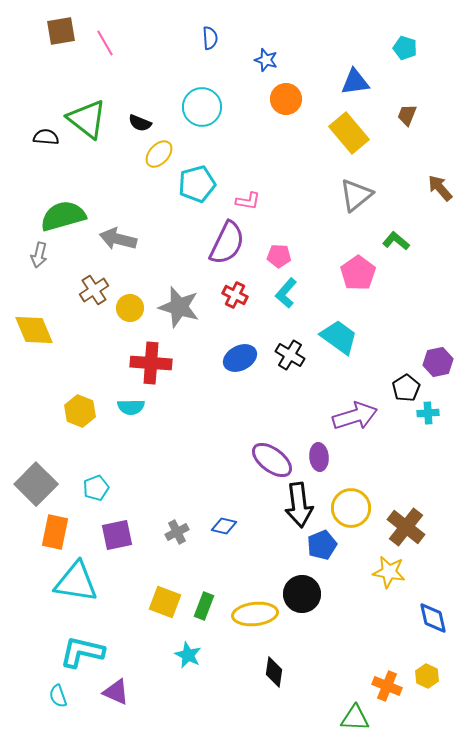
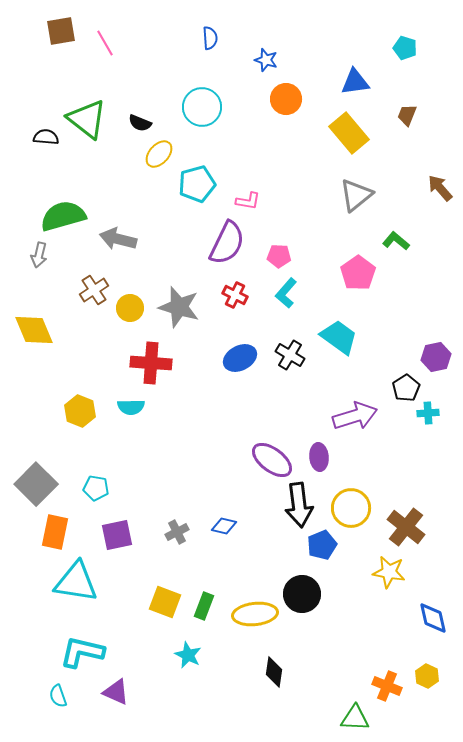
purple hexagon at (438, 362): moved 2 px left, 5 px up
cyan pentagon at (96, 488): rotated 30 degrees clockwise
